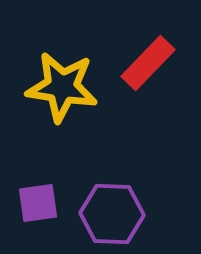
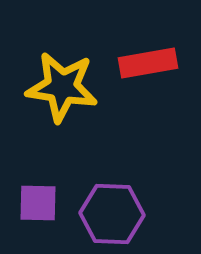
red rectangle: rotated 36 degrees clockwise
purple square: rotated 9 degrees clockwise
